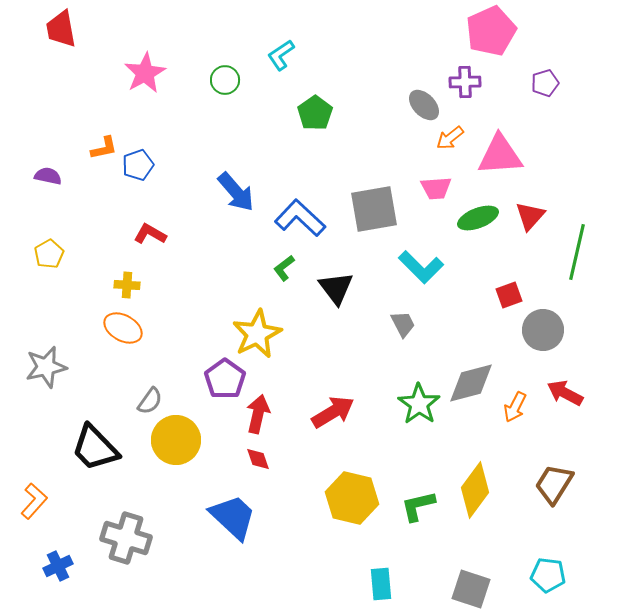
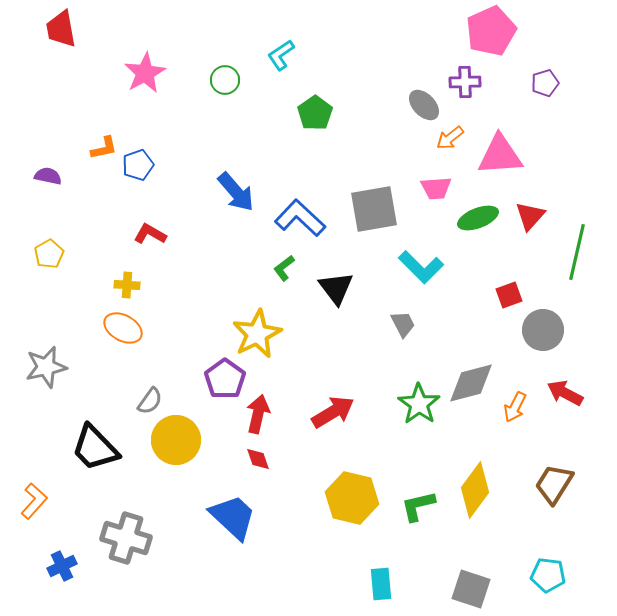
blue cross at (58, 566): moved 4 px right
